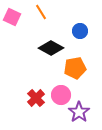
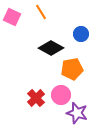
blue circle: moved 1 px right, 3 px down
orange pentagon: moved 3 px left, 1 px down
purple star: moved 2 px left, 1 px down; rotated 20 degrees counterclockwise
